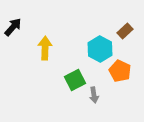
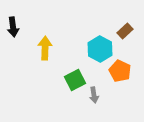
black arrow: rotated 132 degrees clockwise
